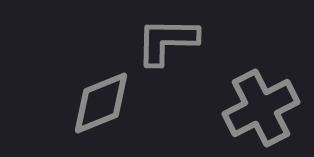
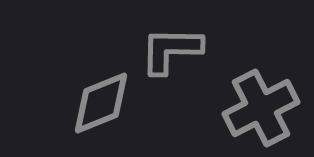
gray L-shape: moved 4 px right, 9 px down
